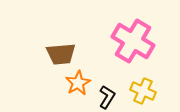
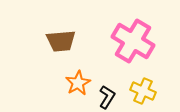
brown trapezoid: moved 13 px up
